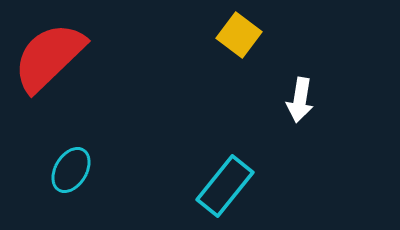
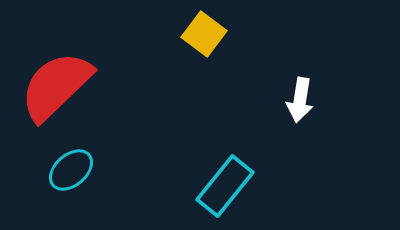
yellow square: moved 35 px left, 1 px up
red semicircle: moved 7 px right, 29 px down
cyan ellipse: rotated 18 degrees clockwise
